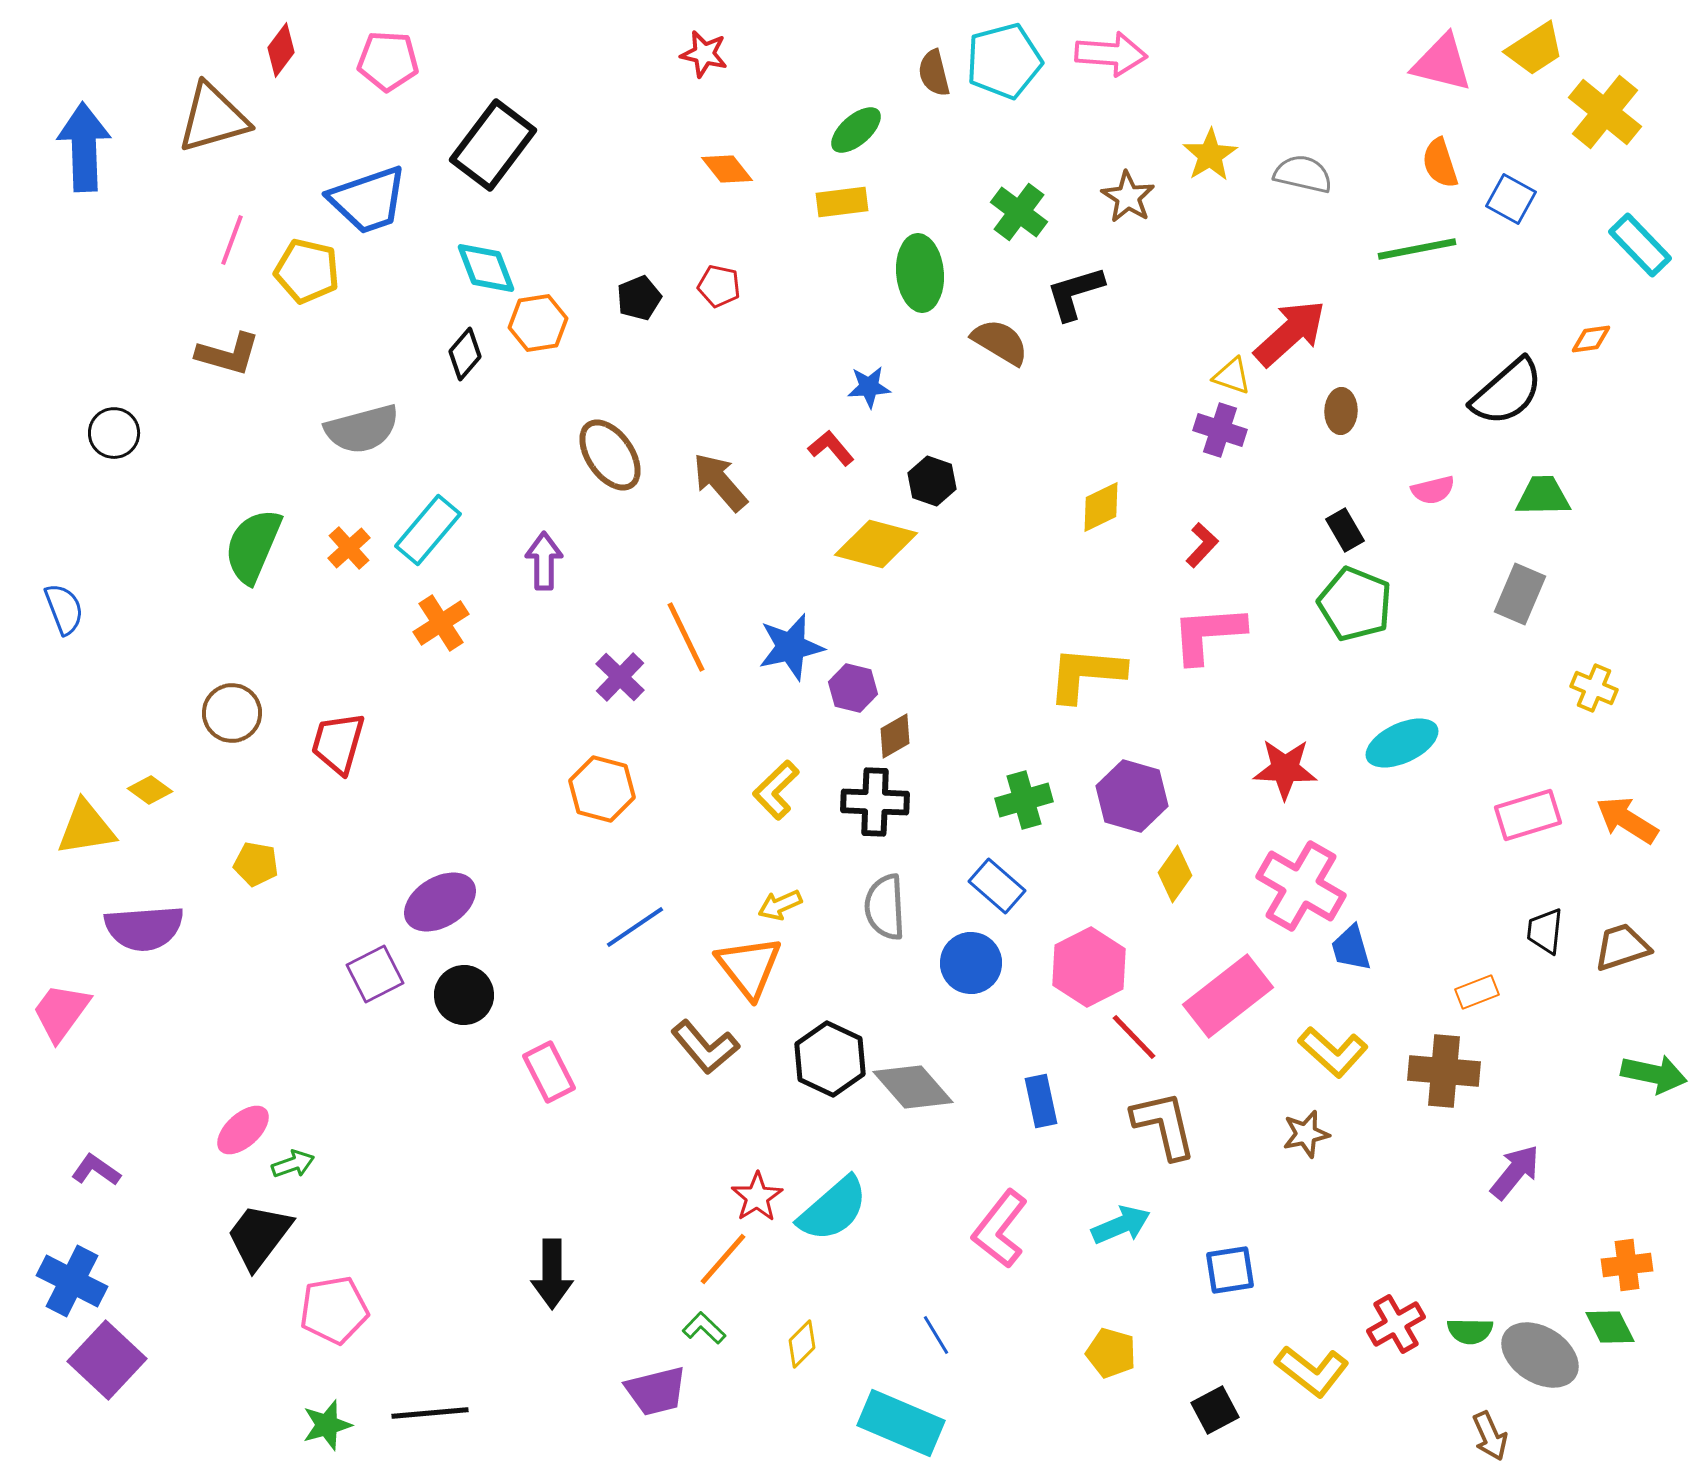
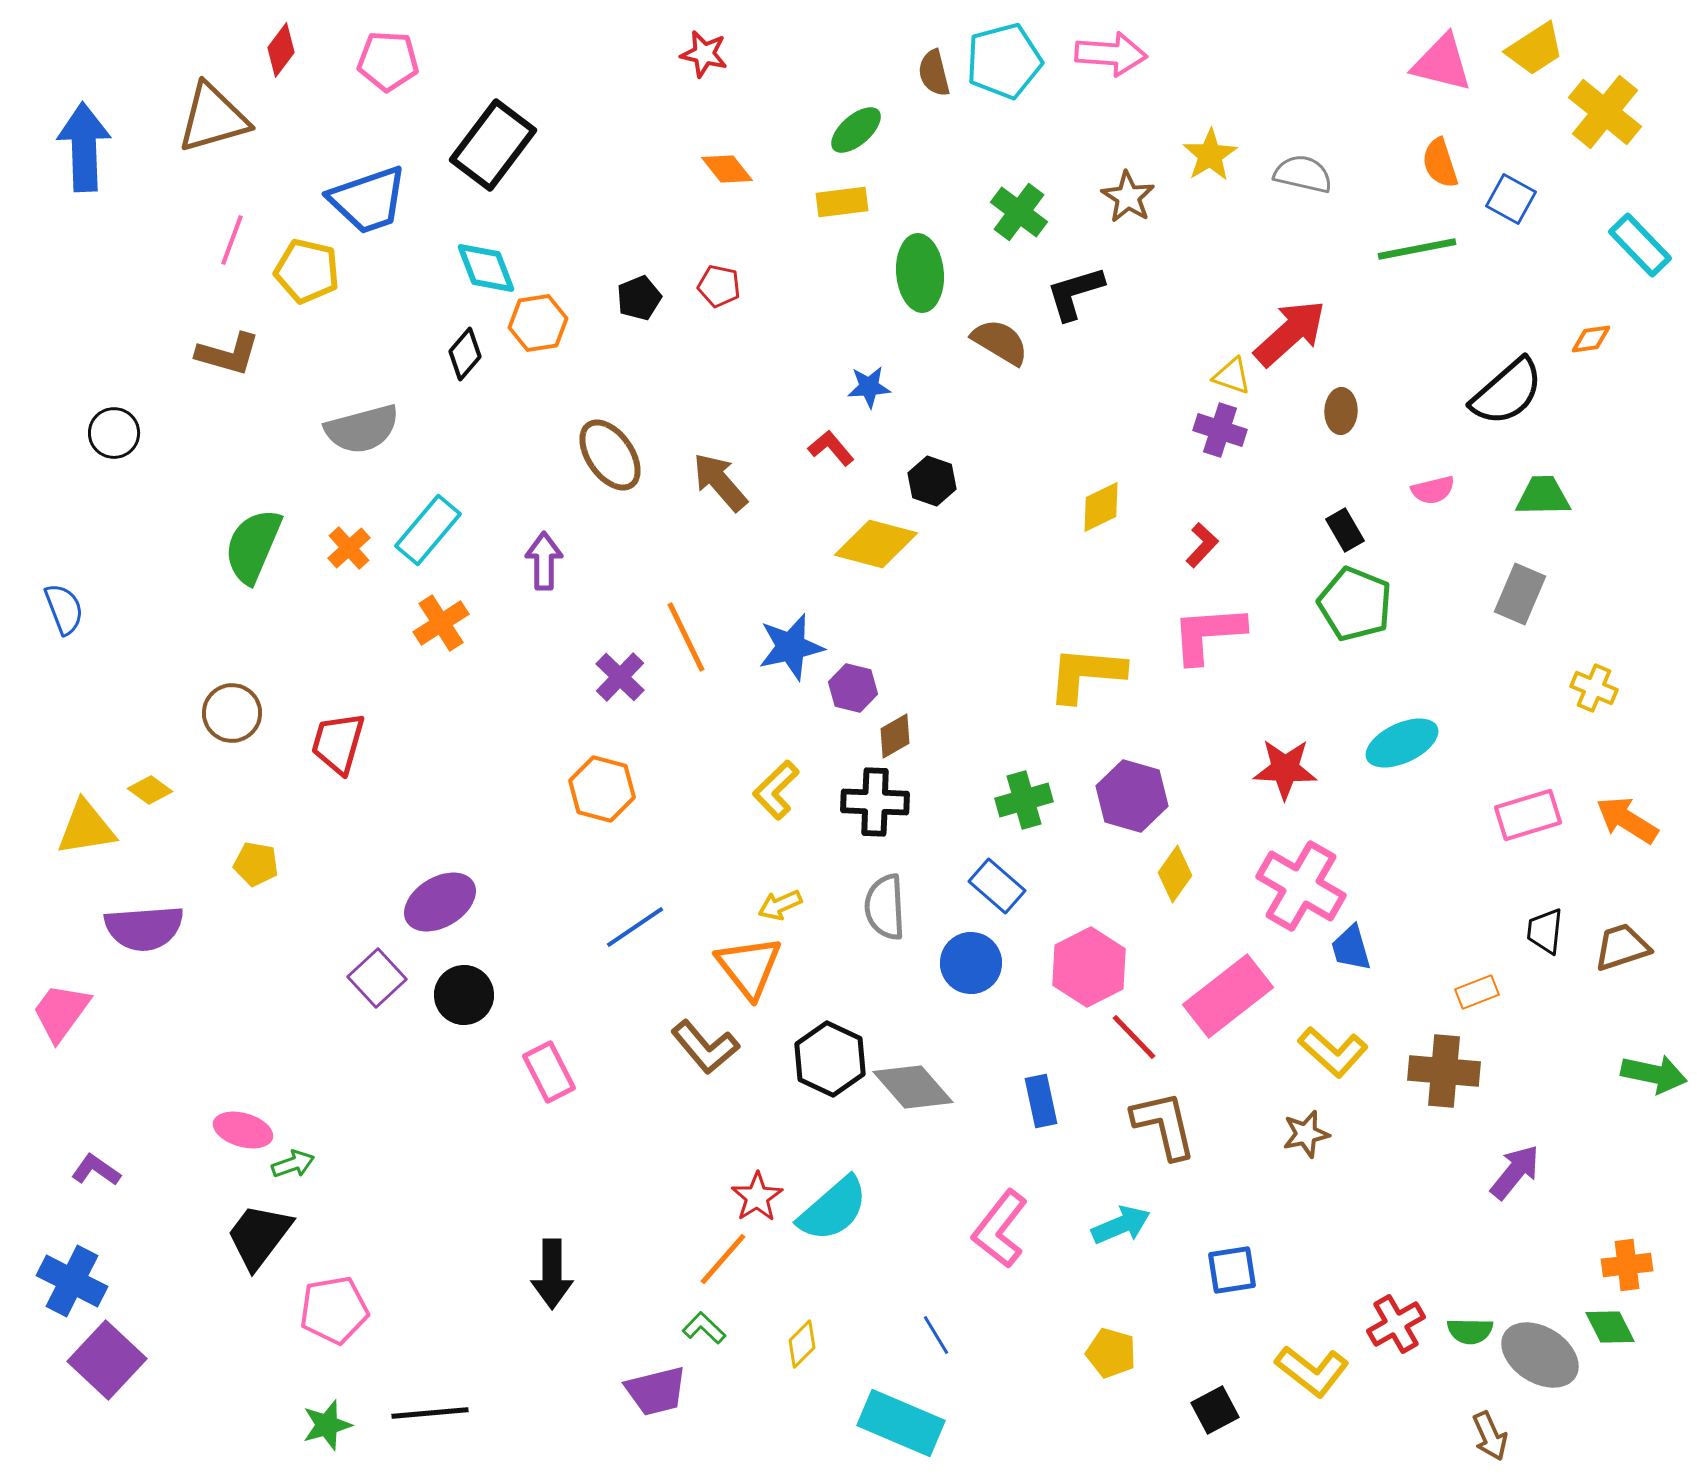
purple square at (375, 974): moved 2 px right, 4 px down; rotated 16 degrees counterclockwise
pink ellipse at (243, 1130): rotated 58 degrees clockwise
blue square at (1230, 1270): moved 2 px right
